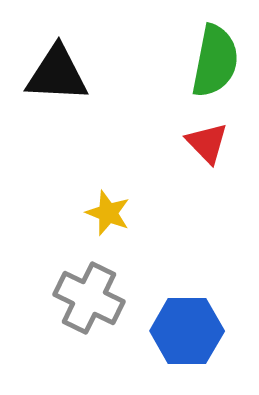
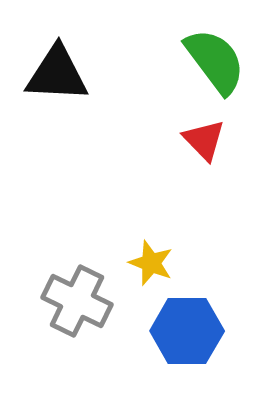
green semicircle: rotated 48 degrees counterclockwise
red triangle: moved 3 px left, 3 px up
yellow star: moved 43 px right, 50 px down
gray cross: moved 12 px left, 3 px down
